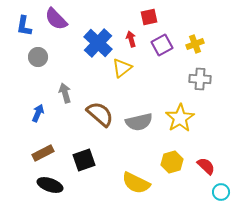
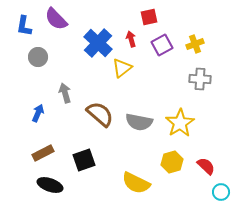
yellow star: moved 5 px down
gray semicircle: rotated 24 degrees clockwise
